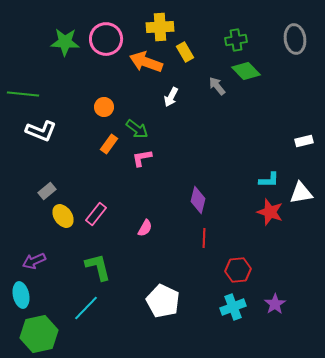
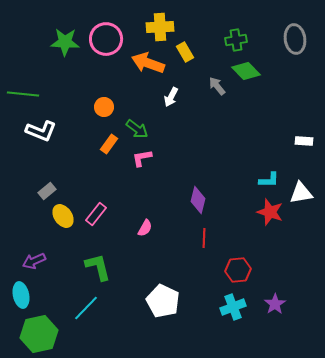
orange arrow: moved 2 px right, 1 px down
white rectangle: rotated 18 degrees clockwise
